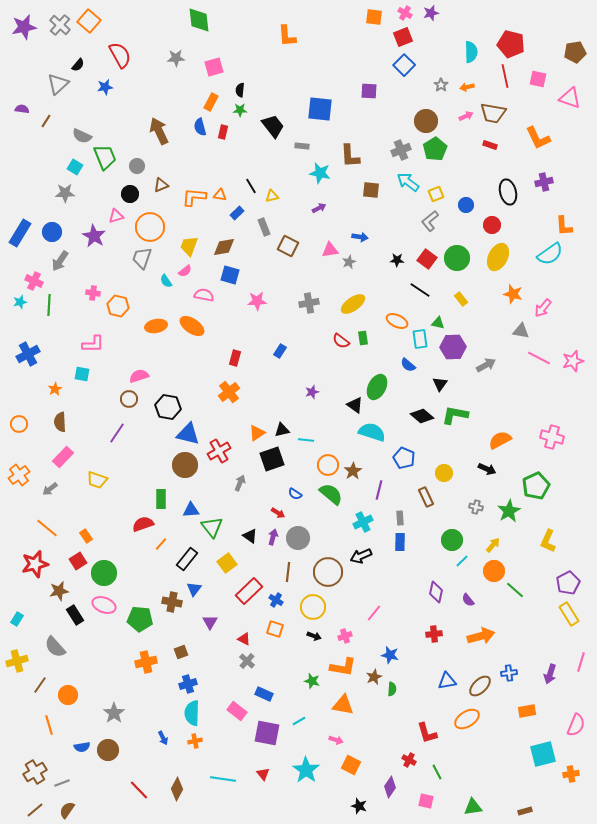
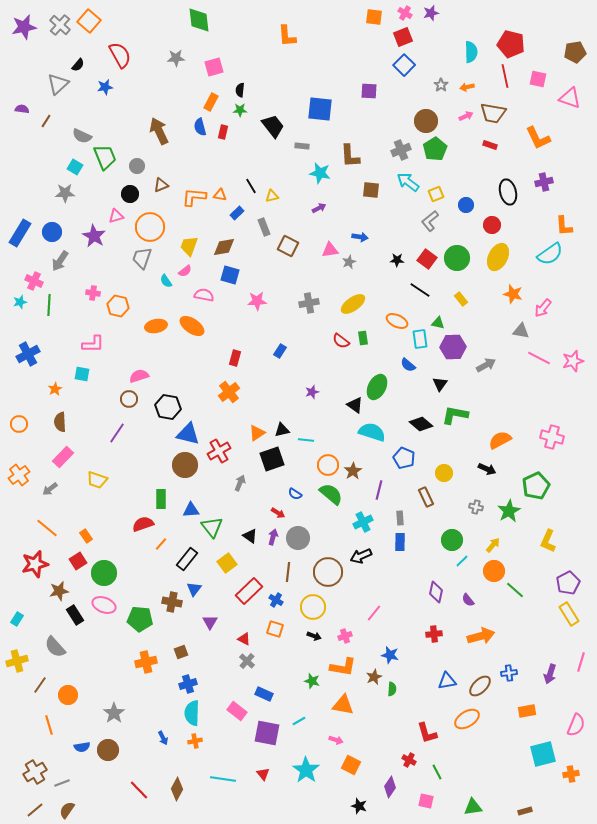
black diamond at (422, 416): moved 1 px left, 8 px down
